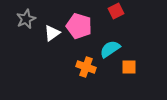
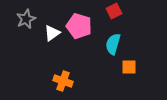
red square: moved 2 px left
cyan semicircle: moved 3 px right, 5 px up; rotated 40 degrees counterclockwise
orange cross: moved 23 px left, 14 px down
